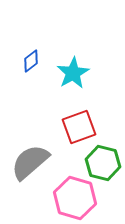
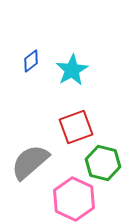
cyan star: moved 1 px left, 3 px up
red square: moved 3 px left
pink hexagon: moved 1 px left, 1 px down; rotated 9 degrees clockwise
